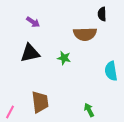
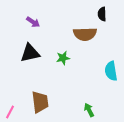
green star: moved 1 px left; rotated 24 degrees counterclockwise
